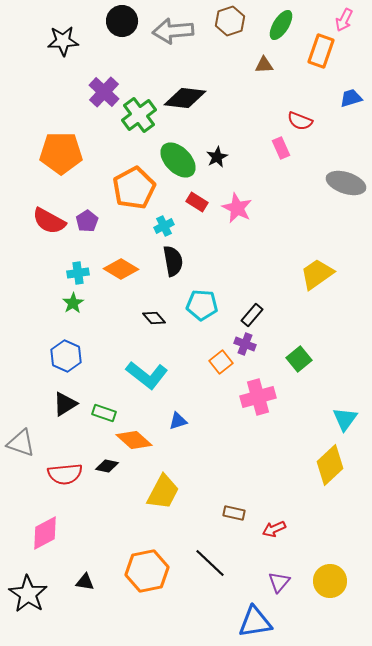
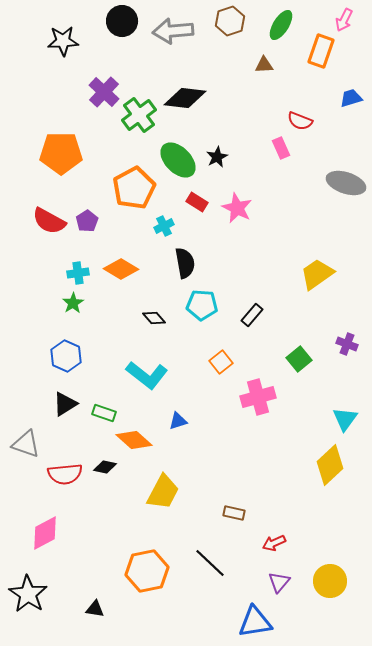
black semicircle at (173, 261): moved 12 px right, 2 px down
purple cross at (245, 344): moved 102 px right
gray triangle at (21, 443): moved 5 px right, 1 px down
black diamond at (107, 466): moved 2 px left, 1 px down
red arrow at (274, 529): moved 14 px down
black triangle at (85, 582): moved 10 px right, 27 px down
